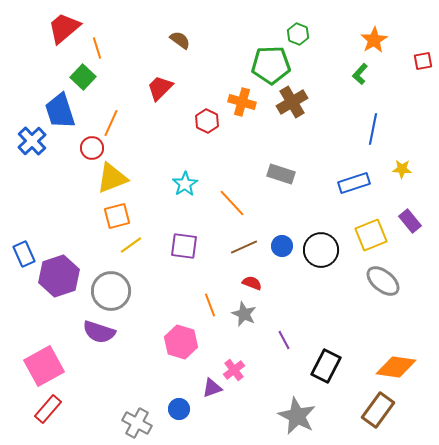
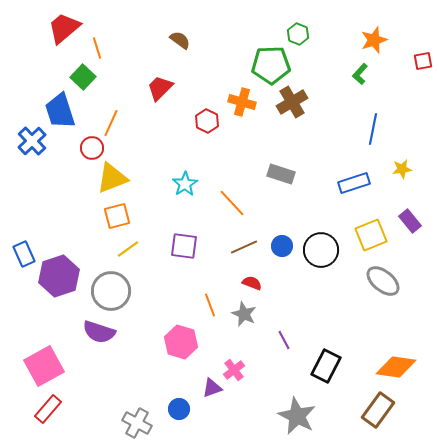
orange star at (374, 40): rotated 12 degrees clockwise
yellow star at (402, 169): rotated 12 degrees counterclockwise
yellow line at (131, 245): moved 3 px left, 4 px down
